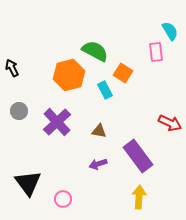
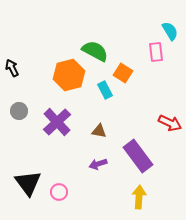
pink circle: moved 4 px left, 7 px up
